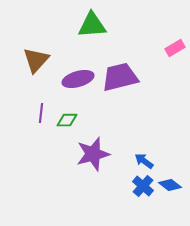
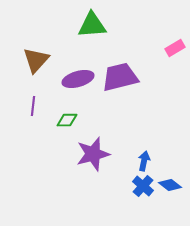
purple line: moved 8 px left, 7 px up
blue arrow: rotated 66 degrees clockwise
